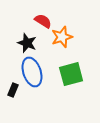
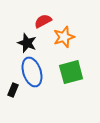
red semicircle: rotated 60 degrees counterclockwise
orange star: moved 2 px right
green square: moved 2 px up
